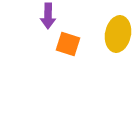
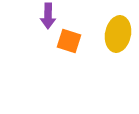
orange square: moved 1 px right, 3 px up
